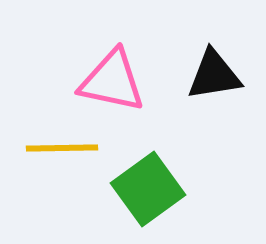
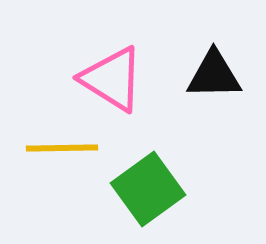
black triangle: rotated 8 degrees clockwise
pink triangle: moved 2 px up; rotated 20 degrees clockwise
